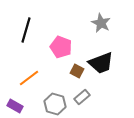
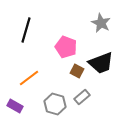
pink pentagon: moved 5 px right
